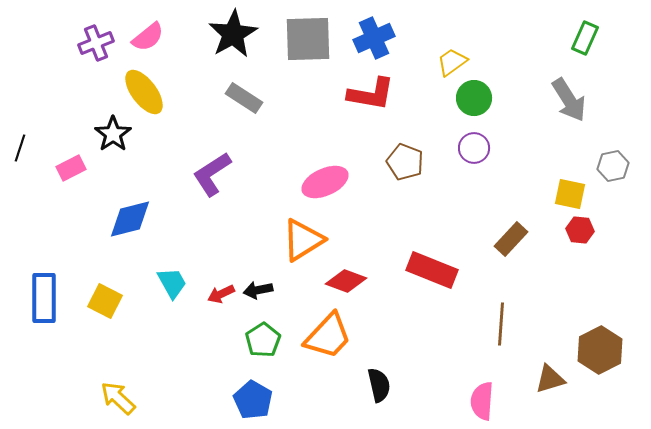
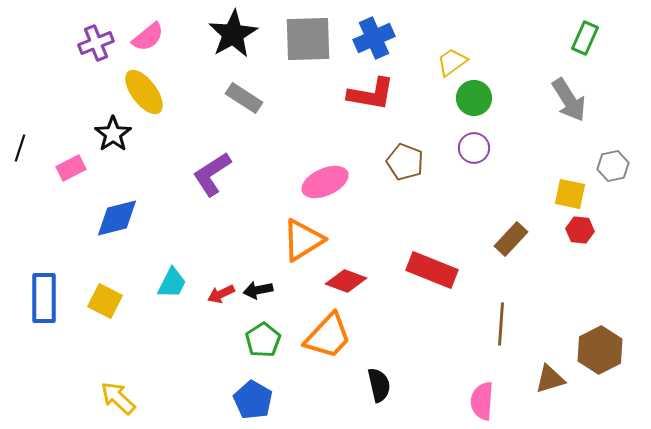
blue diamond at (130, 219): moved 13 px left, 1 px up
cyan trapezoid at (172, 283): rotated 56 degrees clockwise
